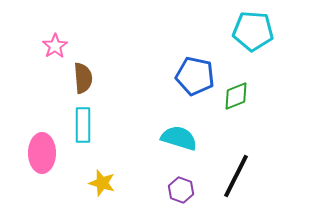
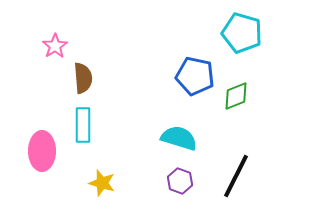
cyan pentagon: moved 11 px left, 2 px down; rotated 12 degrees clockwise
pink ellipse: moved 2 px up
purple hexagon: moved 1 px left, 9 px up
